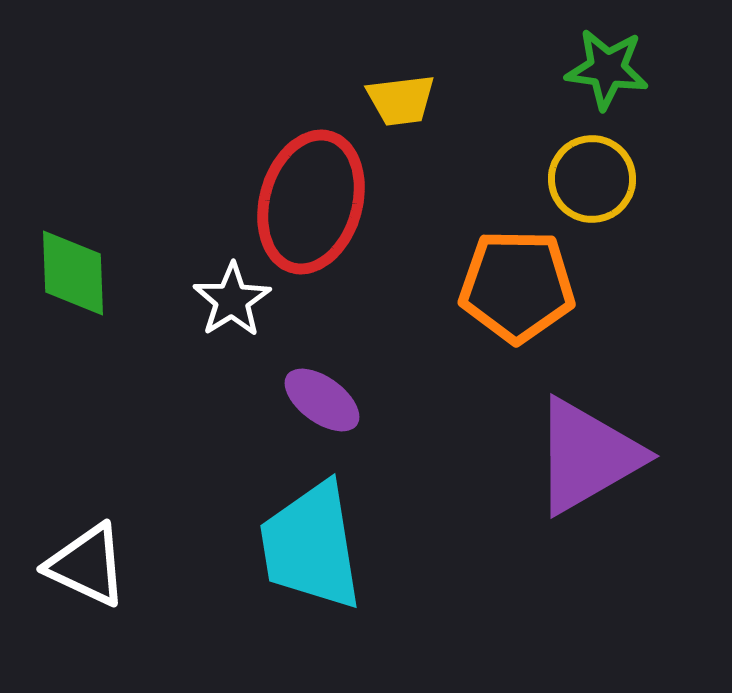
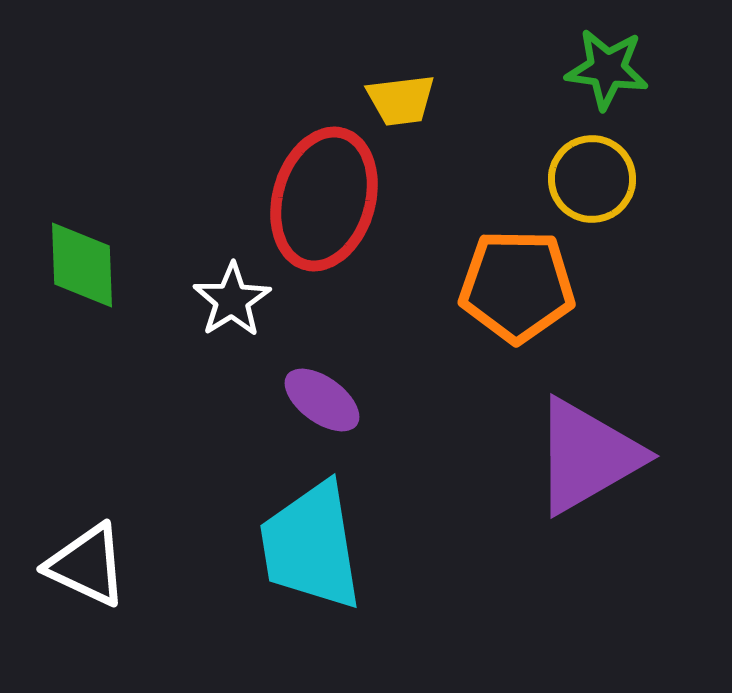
red ellipse: moved 13 px right, 3 px up
green diamond: moved 9 px right, 8 px up
